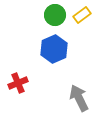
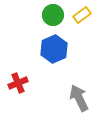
green circle: moved 2 px left
